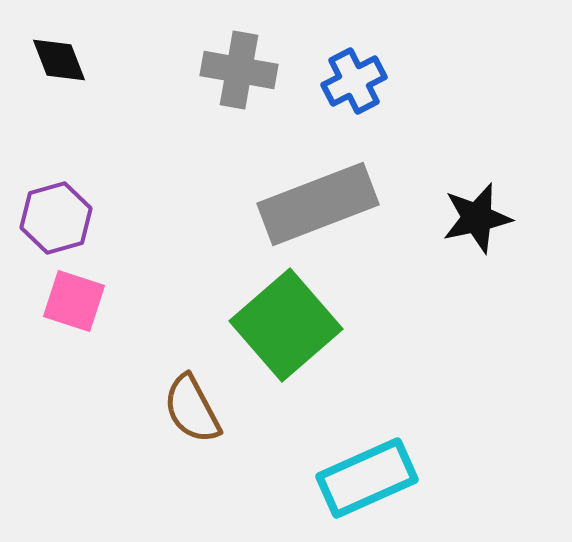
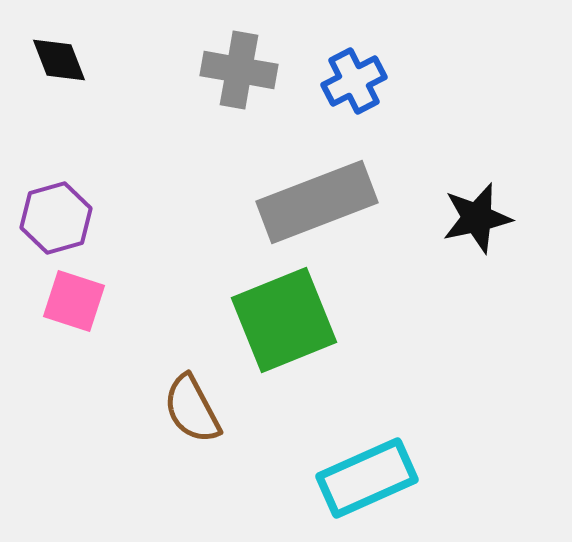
gray rectangle: moved 1 px left, 2 px up
green square: moved 2 px left, 5 px up; rotated 19 degrees clockwise
